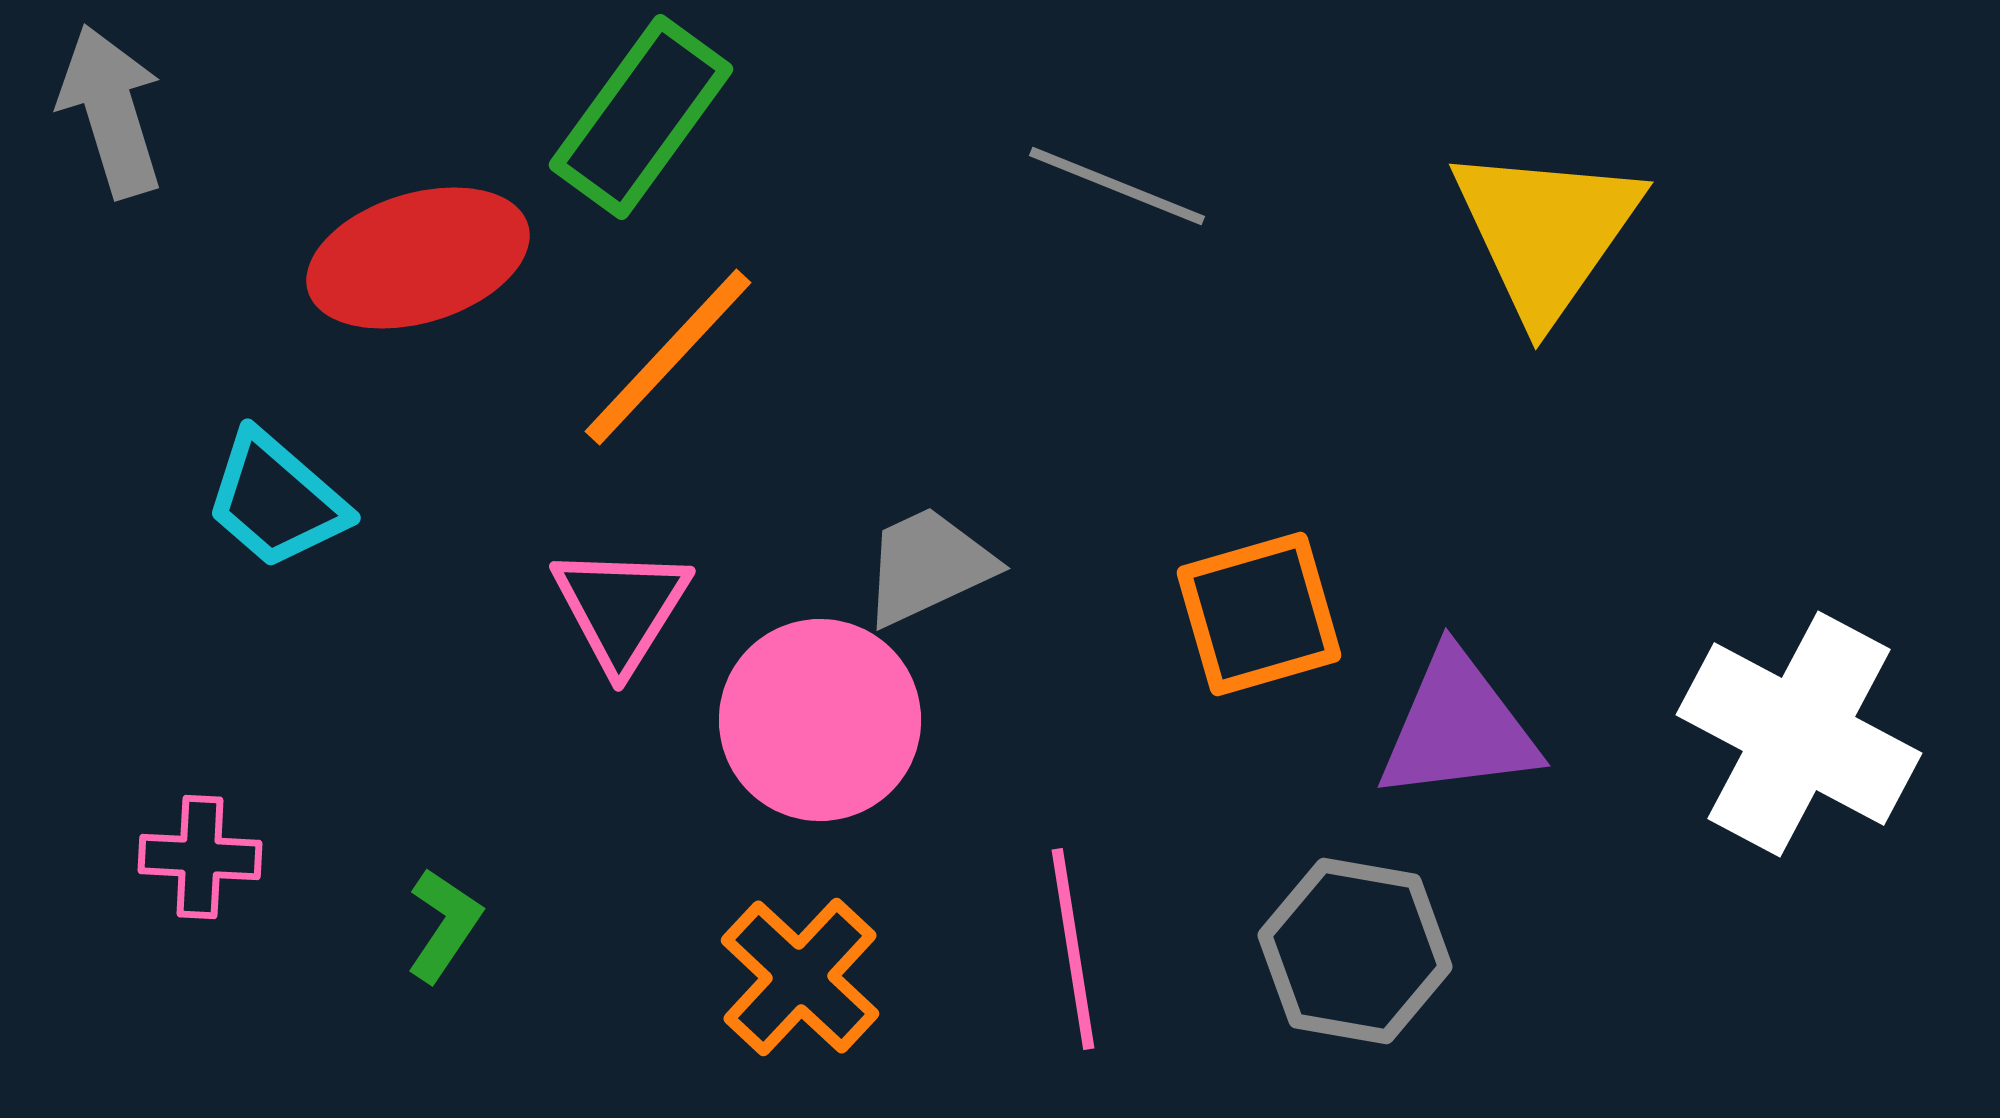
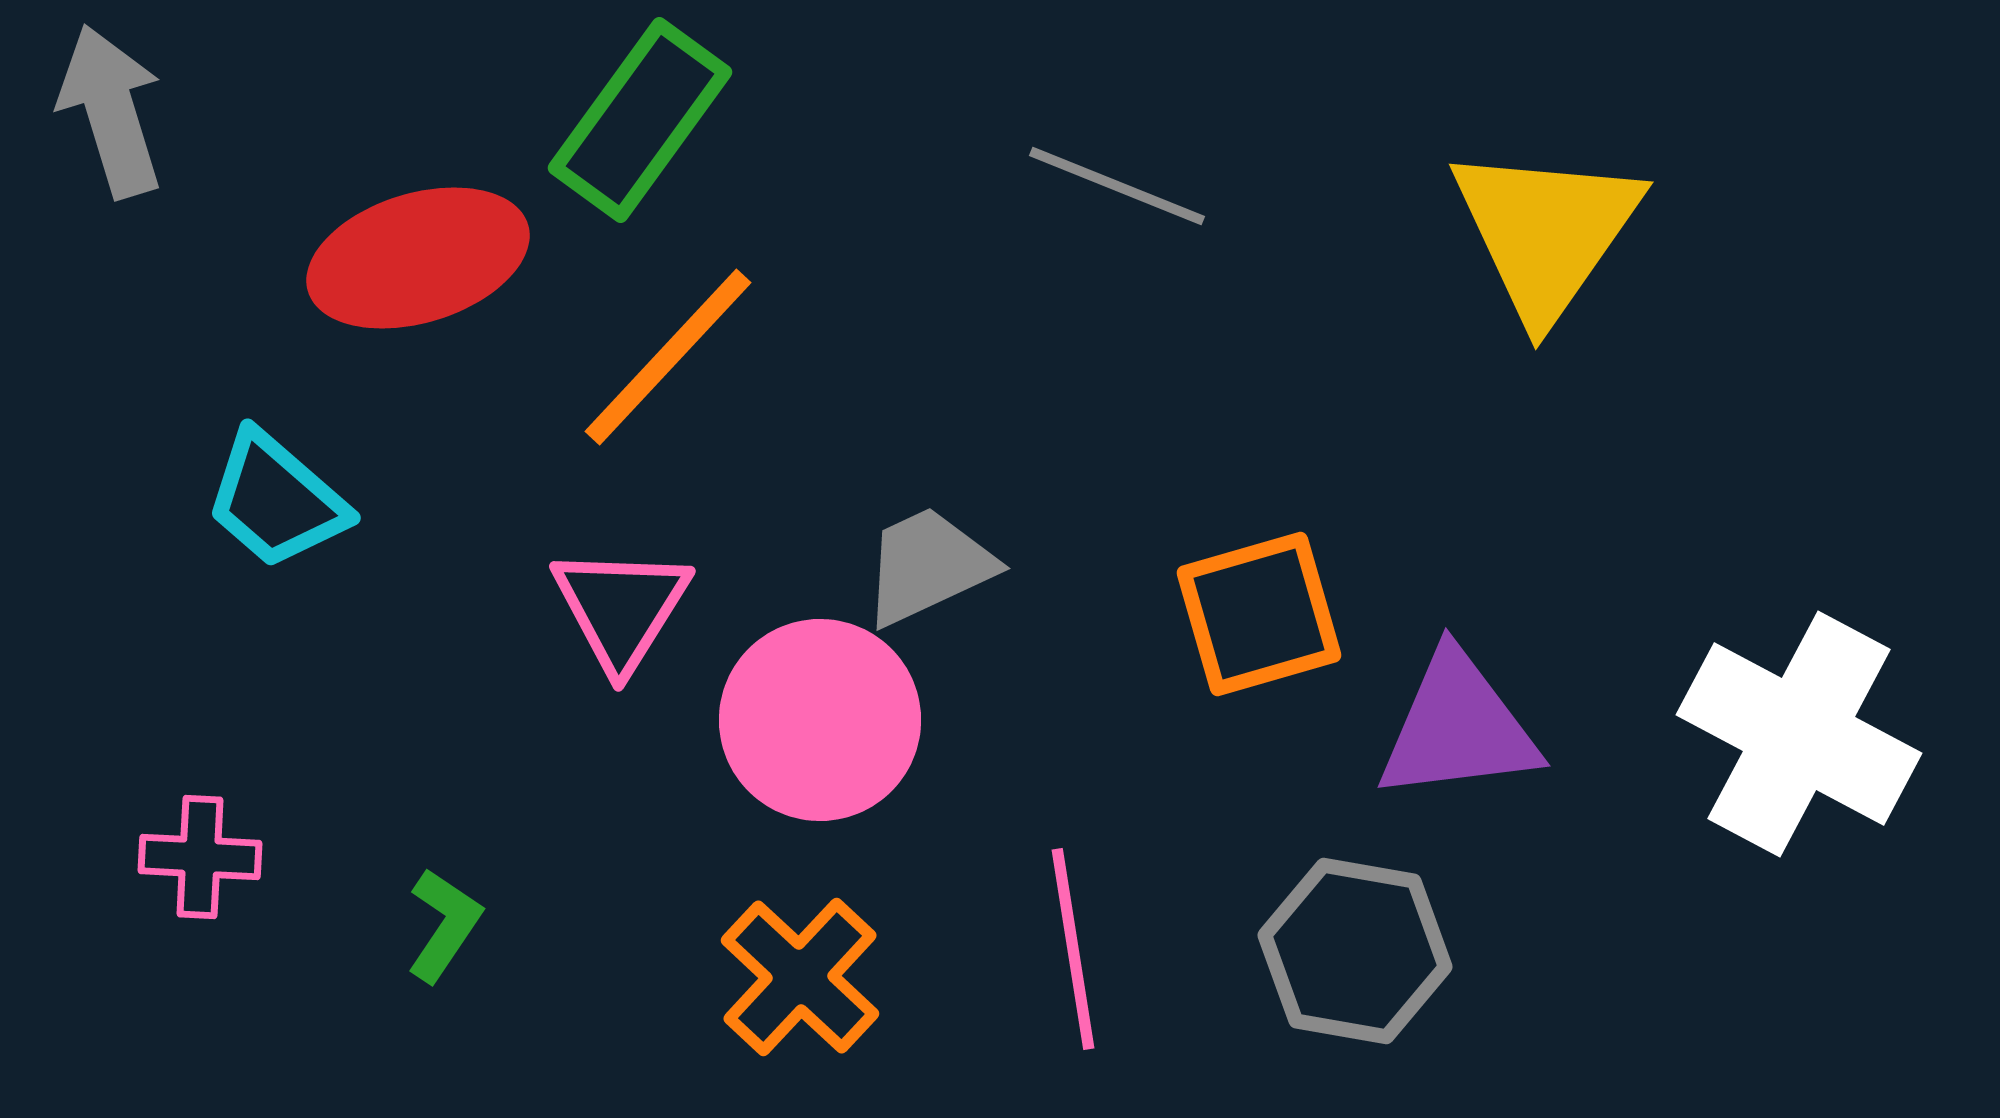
green rectangle: moved 1 px left, 3 px down
